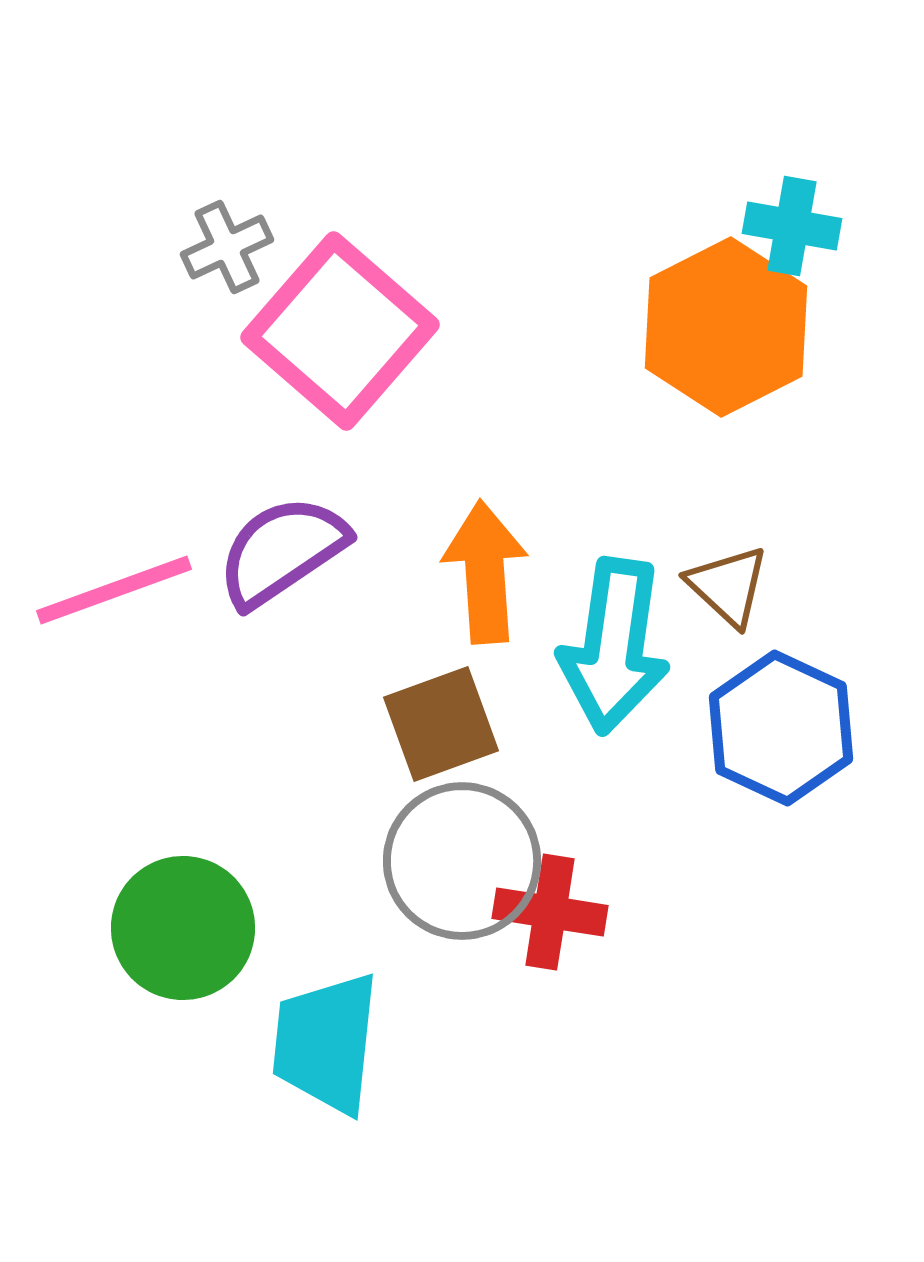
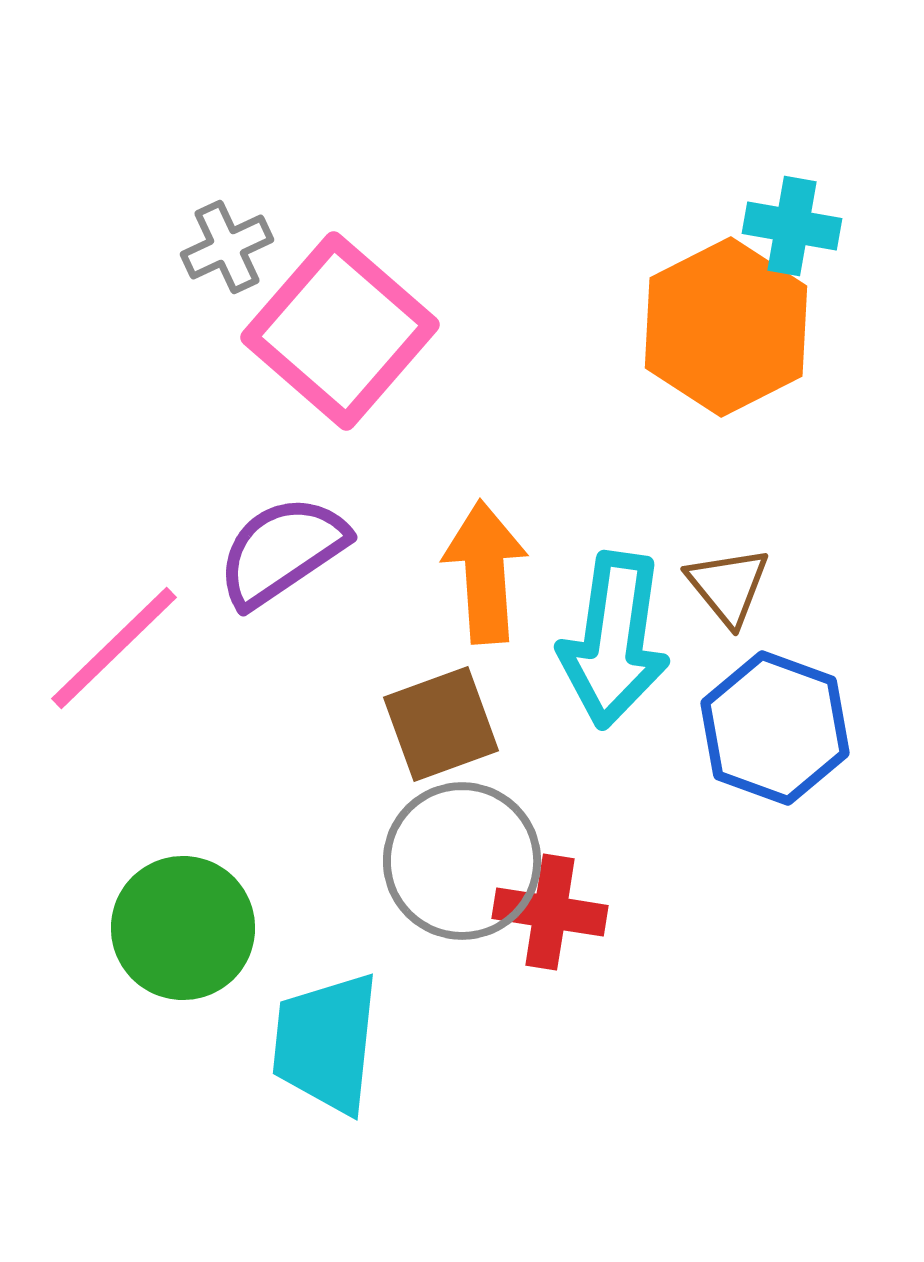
brown triangle: rotated 8 degrees clockwise
pink line: moved 58 px down; rotated 24 degrees counterclockwise
cyan arrow: moved 6 px up
blue hexagon: moved 6 px left; rotated 5 degrees counterclockwise
